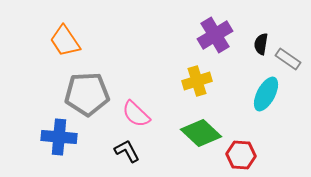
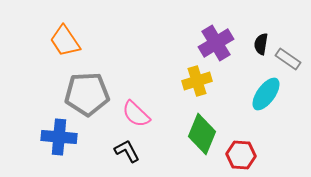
purple cross: moved 1 px right, 8 px down
cyan ellipse: rotated 8 degrees clockwise
green diamond: moved 1 px right, 1 px down; rotated 69 degrees clockwise
